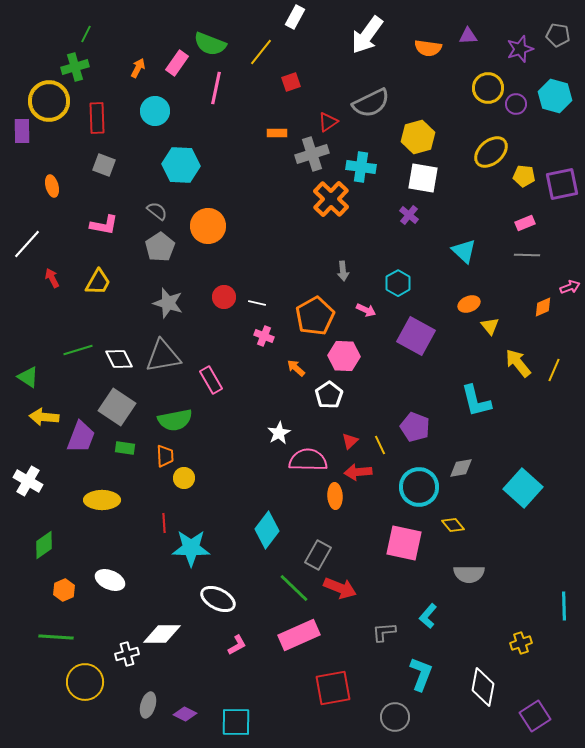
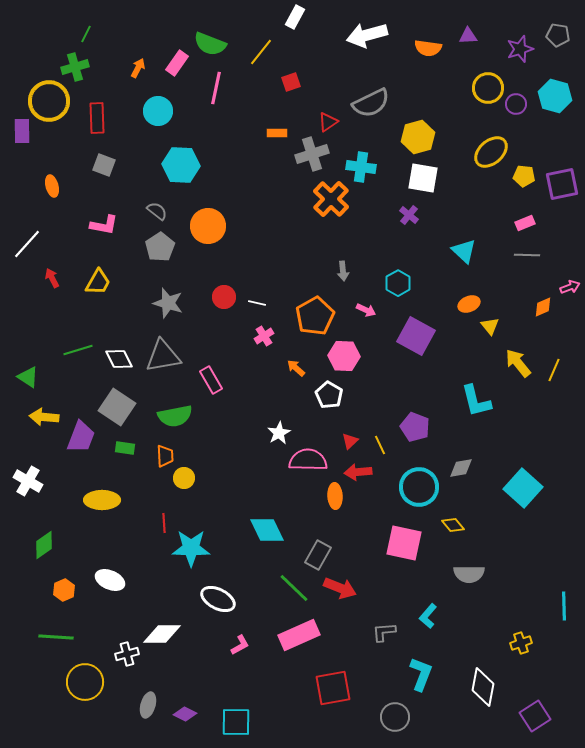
white arrow at (367, 35): rotated 39 degrees clockwise
cyan circle at (155, 111): moved 3 px right
pink cross at (264, 336): rotated 36 degrees clockwise
white pentagon at (329, 395): rotated 8 degrees counterclockwise
green semicircle at (175, 420): moved 4 px up
cyan diamond at (267, 530): rotated 63 degrees counterclockwise
pink L-shape at (237, 645): moved 3 px right
